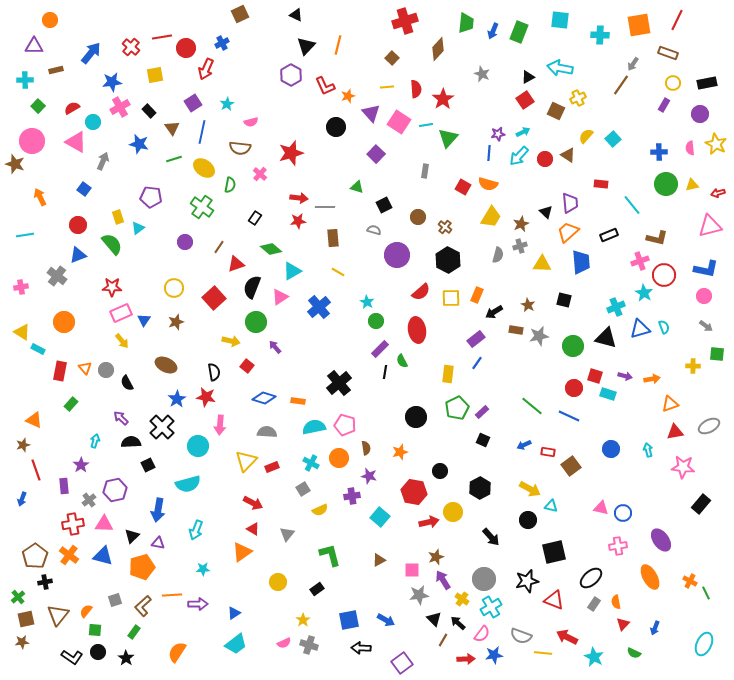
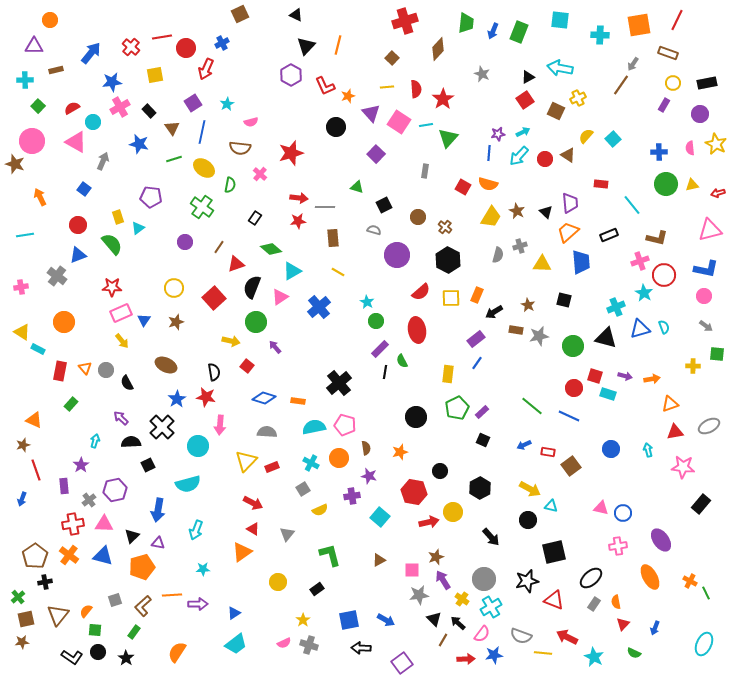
brown star at (521, 224): moved 4 px left, 13 px up; rotated 21 degrees counterclockwise
pink triangle at (710, 226): moved 4 px down
